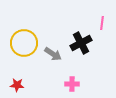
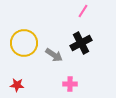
pink line: moved 19 px left, 12 px up; rotated 24 degrees clockwise
gray arrow: moved 1 px right, 1 px down
pink cross: moved 2 px left
